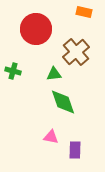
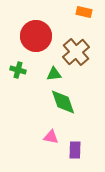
red circle: moved 7 px down
green cross: moved 5 px right, 1 px up
